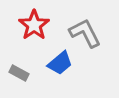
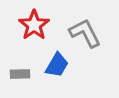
blue trapezoid: moved 3 px left, 2 px down; rotated 20 degrees counterclockwise
gray rectangle: moved 1 px right, 1 px down; rotated 30 degrees counterclockwise
